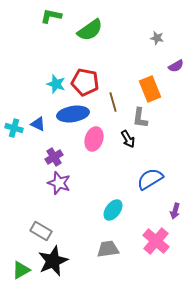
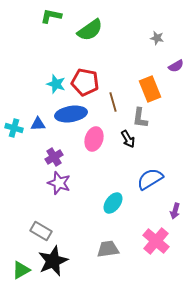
blue ellipse: moved 2 px left
blue triangle: rotated 28 degrees counterclockwise
cyan ellipse: moved 7 px up
